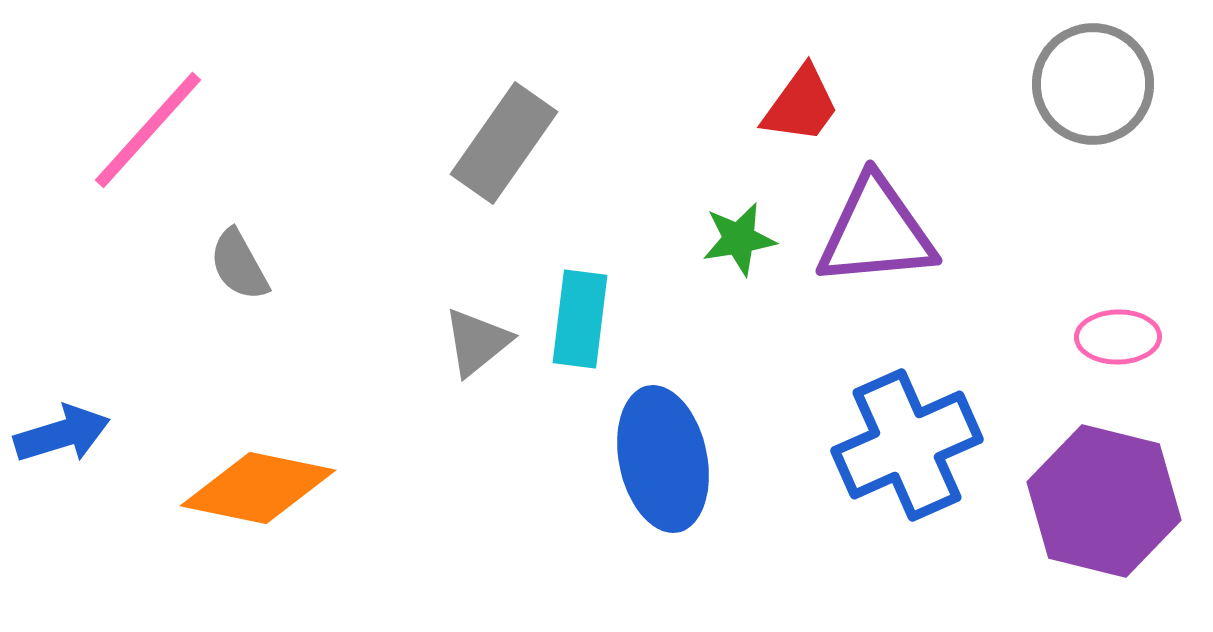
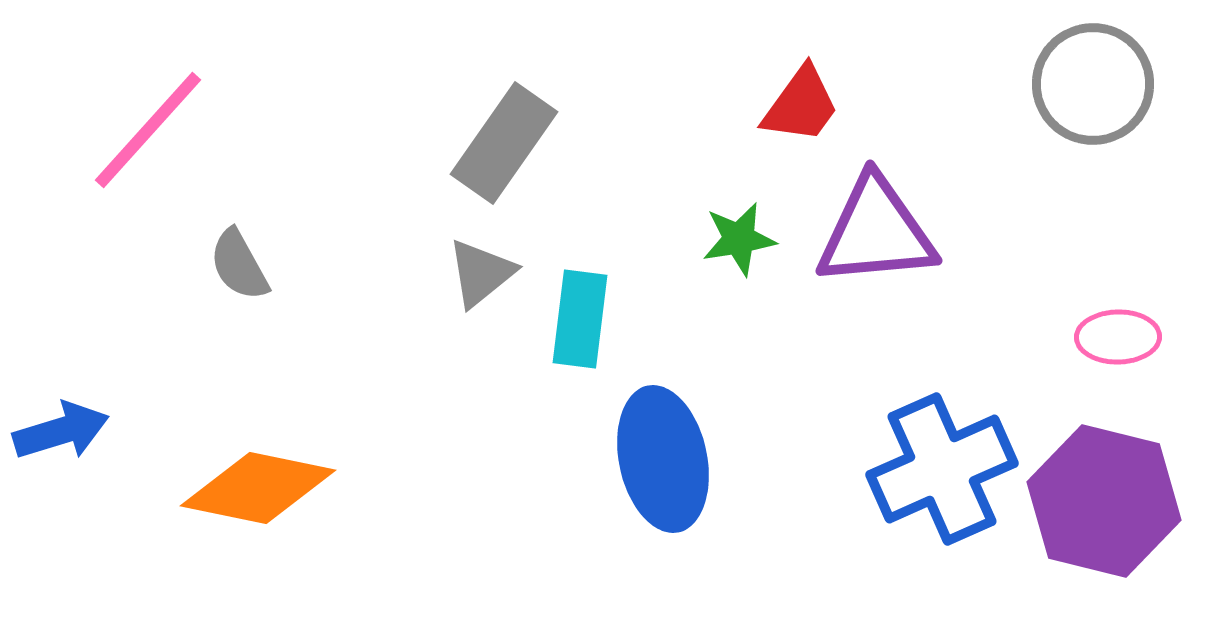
gray triangle: moved 4 px right, 69 px up
blue arrow: moved 1 px left, 3 px up
blue cross: moved 35 px right, 24 px down
